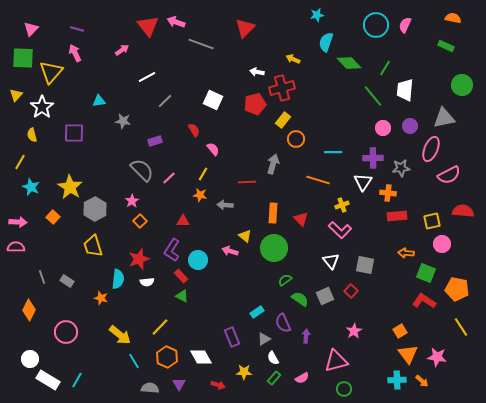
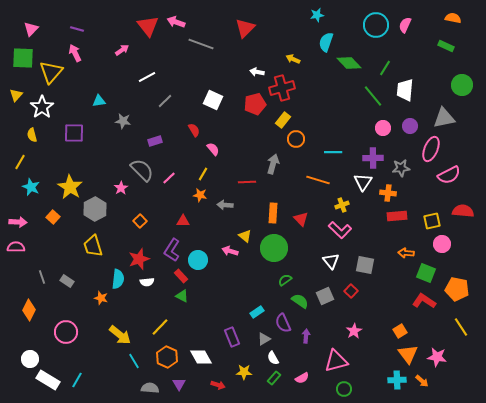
pink star at (132, 201): moved 11 px left, 13 px up
green semicircle at (300, 299): moved 2 px down
